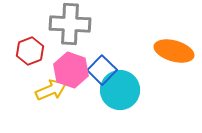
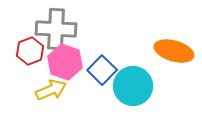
gray cross: moved 14 px left, 5 px down
pink hexagon: moved 6 px left, 8 px up
cyan circle: moved 13 px right, 4 px up
